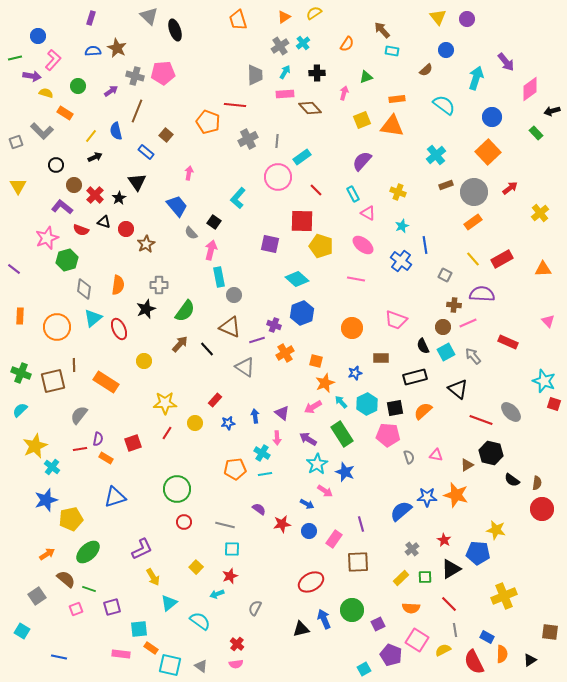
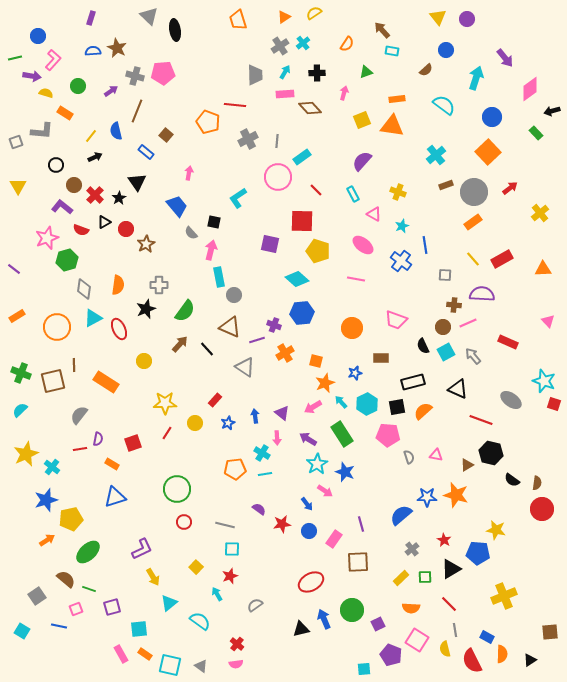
black ellipse at (175, 30): rotated 10 degrees clockwise
purple arrow at (506, 62): moved 1 px left, 4 px up
green triangle at (366, 77): moved 5 px up
gray L-shape at (42, 131): rotated 40 degrees counterclockwise
cyan L-shape at (238, 198): rotated 15 degrees clockwise
pink triangle at (368, 213): moved 6 px right, 1 px down
black triangle at (104, 222): rotated 48 degrees counterclockwise
black square at (214, 222): rotated 24 degrees counterclockwise
yellow pentagon at (321, 246): moved 3 px left, 5 px down
gray square at (445, 275): rotated 24 degrees counterclockwise
blue hexagon at (302, 313): rotated 15 degrees clockwise
orange rectangle at (20, 316): moved 3 px left; rotated 56 degrees clockwise
cyan triangle at (93, 318): rotated 12 degrees clockwise
black rectangle at (415, 377): moved 2 px left, 5 px down
black triangle at (458, 389): rotated 15 degrees counterclockwise
black square at (395, 408): moved 2 px right, 1 px up
gray ellipse at (511, 412): moved 12 px up; rotated 10 degrees counterclockwise
blue star at (228, 423): rotated 16 degrees counterclockwise
yellow star at (35, 446): moved 9 px left, 8 px down
orange rectangle at (106, 458): moved 6 px right, 6 px down
blue arrow at (307, 504): rotated 24 degrees clockwise
blue semicircle at (401, 511): moved 4 px down
orange arrow at (47, 554): moved 14 px up
cyan arrow at (217, 594): rotated 80 degrees clockwise
gray semicircle at (255, 608): moved 3 px up; rotated 28 degrees clockwise
brown square at (550, 632): rotated 12 degrees counterclockwise
orange rectangle at (151, 648): moved 6 px left, 6 px down
yellow semicircle at (443, 650): moved 2 px right, 1 px up; rotated 77 degrees counterclockwise
pink rectangle at (121, 654): rotated 54 degrees clockwise
blue line at (59, 657): moved 31 px up
red semicircle at (474, 662): moved 2 px left, 1 px up
cyan square at (364, 669): rotated 24 degrees clockwise
